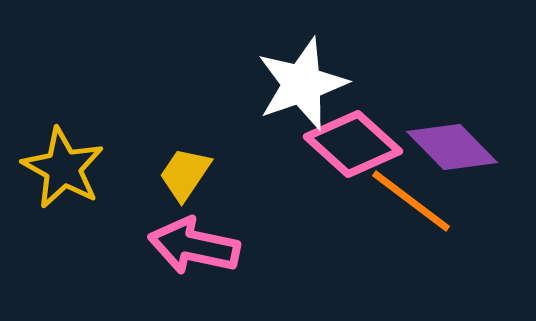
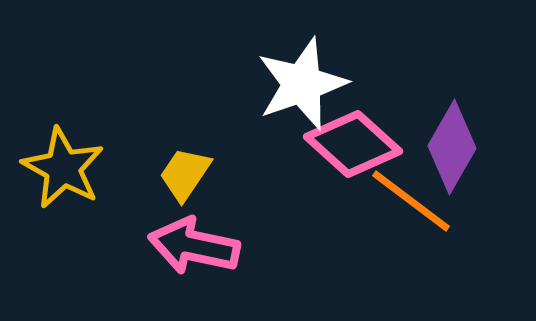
purple diamond: rotated 74 degrees clockwise
